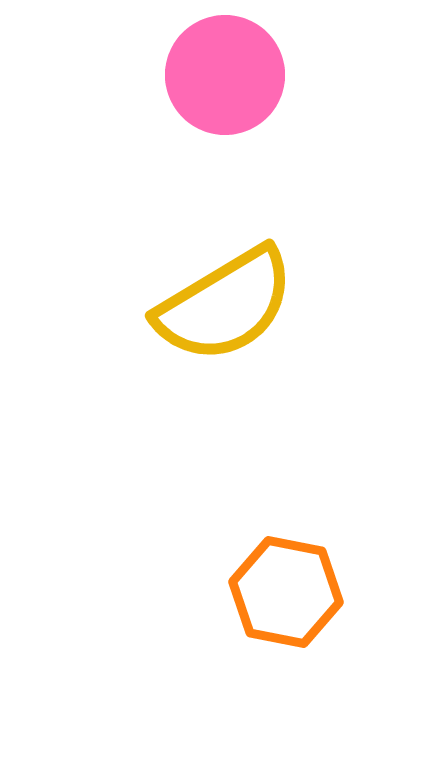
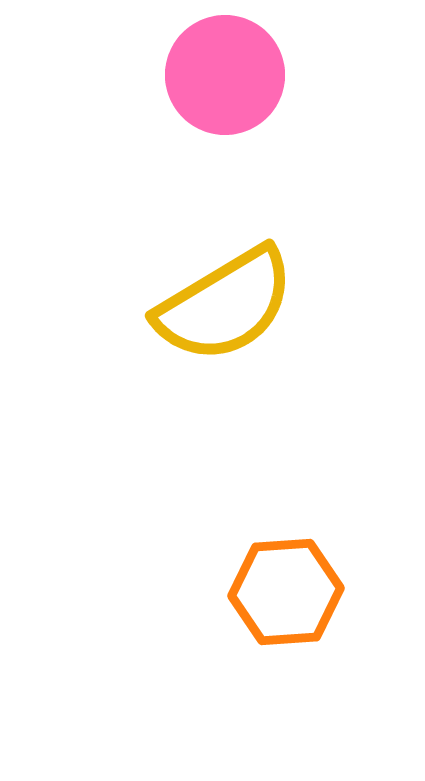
orange hexagon: rotated 15 degrees counterclockwise
